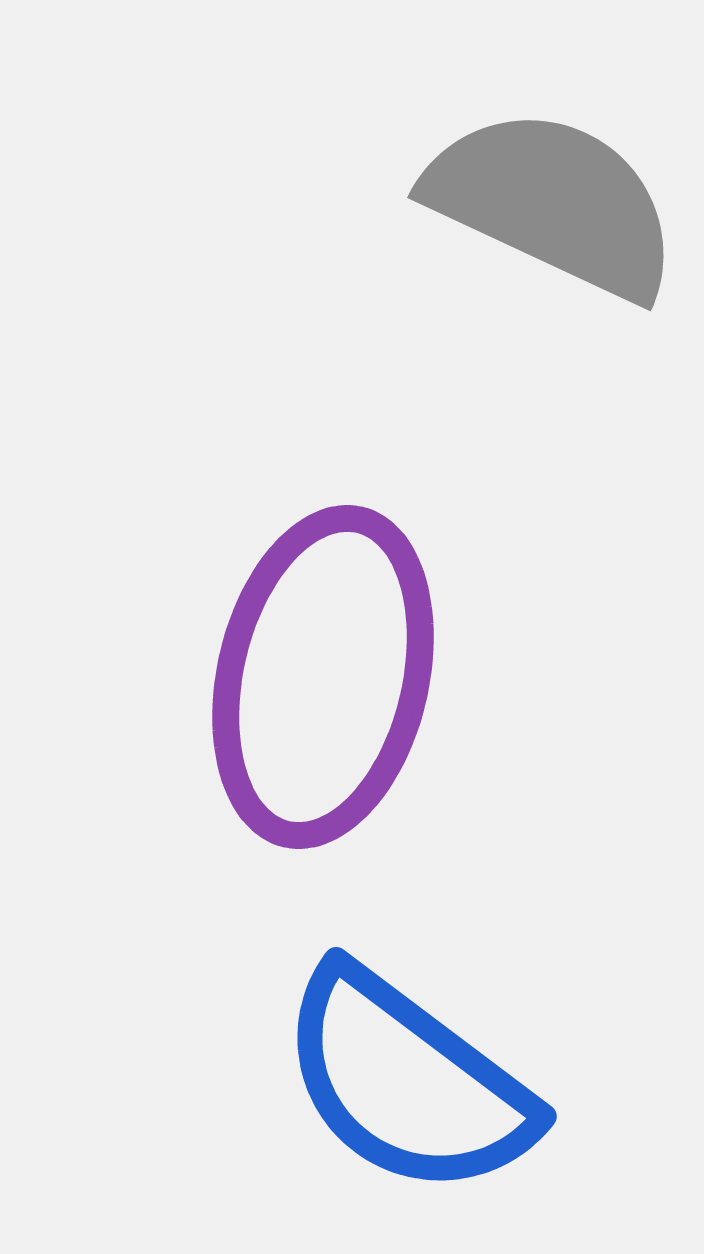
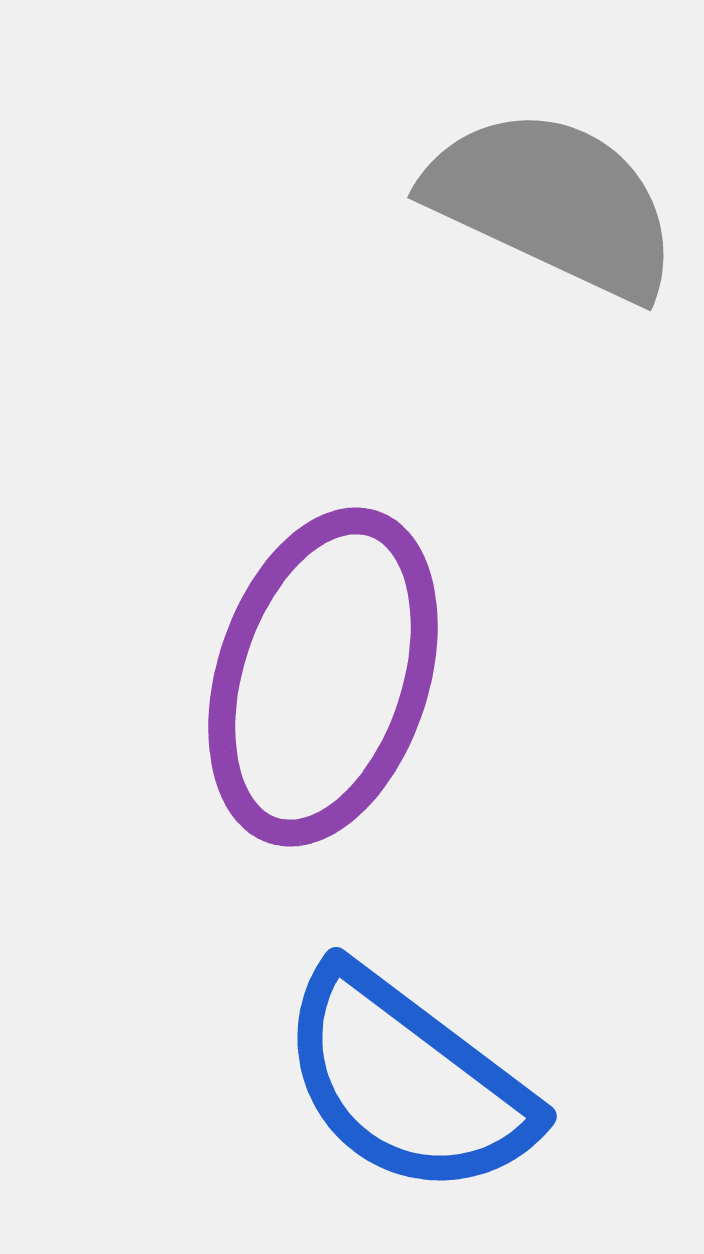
purple ellipse: rotated 5 degrees clockwise
